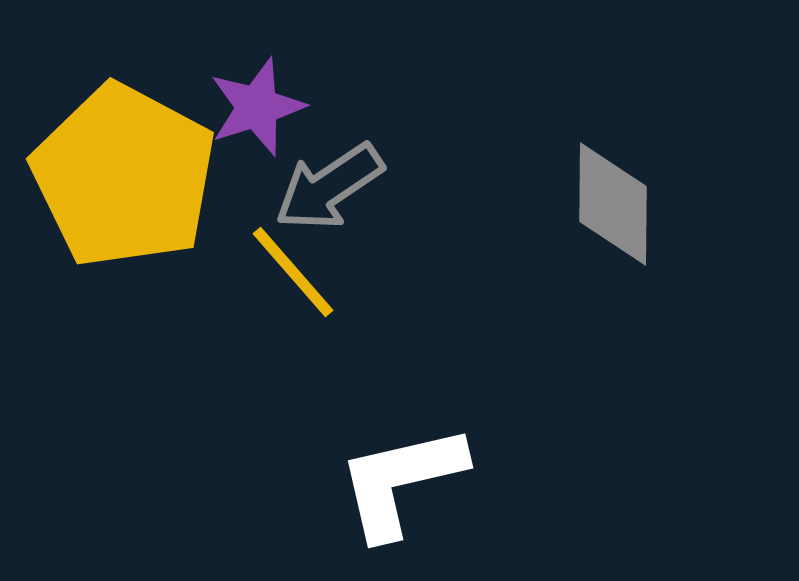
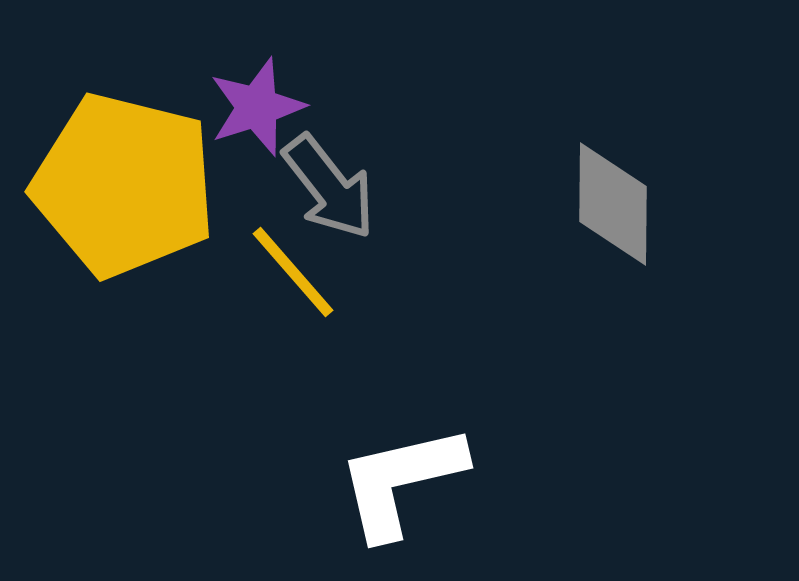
yellow pentagon: moved 9 px down; rotated 14 degrees counterclockwise
gray arrow: rotated 94 degrees counterclockwise
